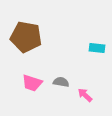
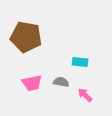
cyan rectangle: moved 17 px left, 14 px down
pink trapezoid: rotated 30 degrees counterclockwise
